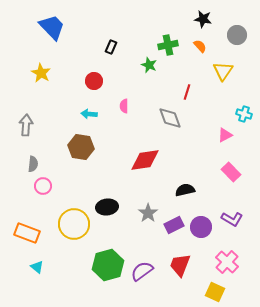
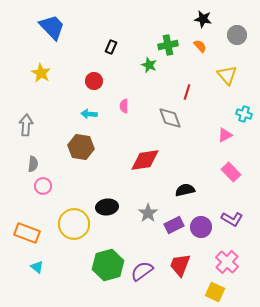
yellow triangle: moved 4 px right, 4 px down; rotated 15 degrees counterclockwise
